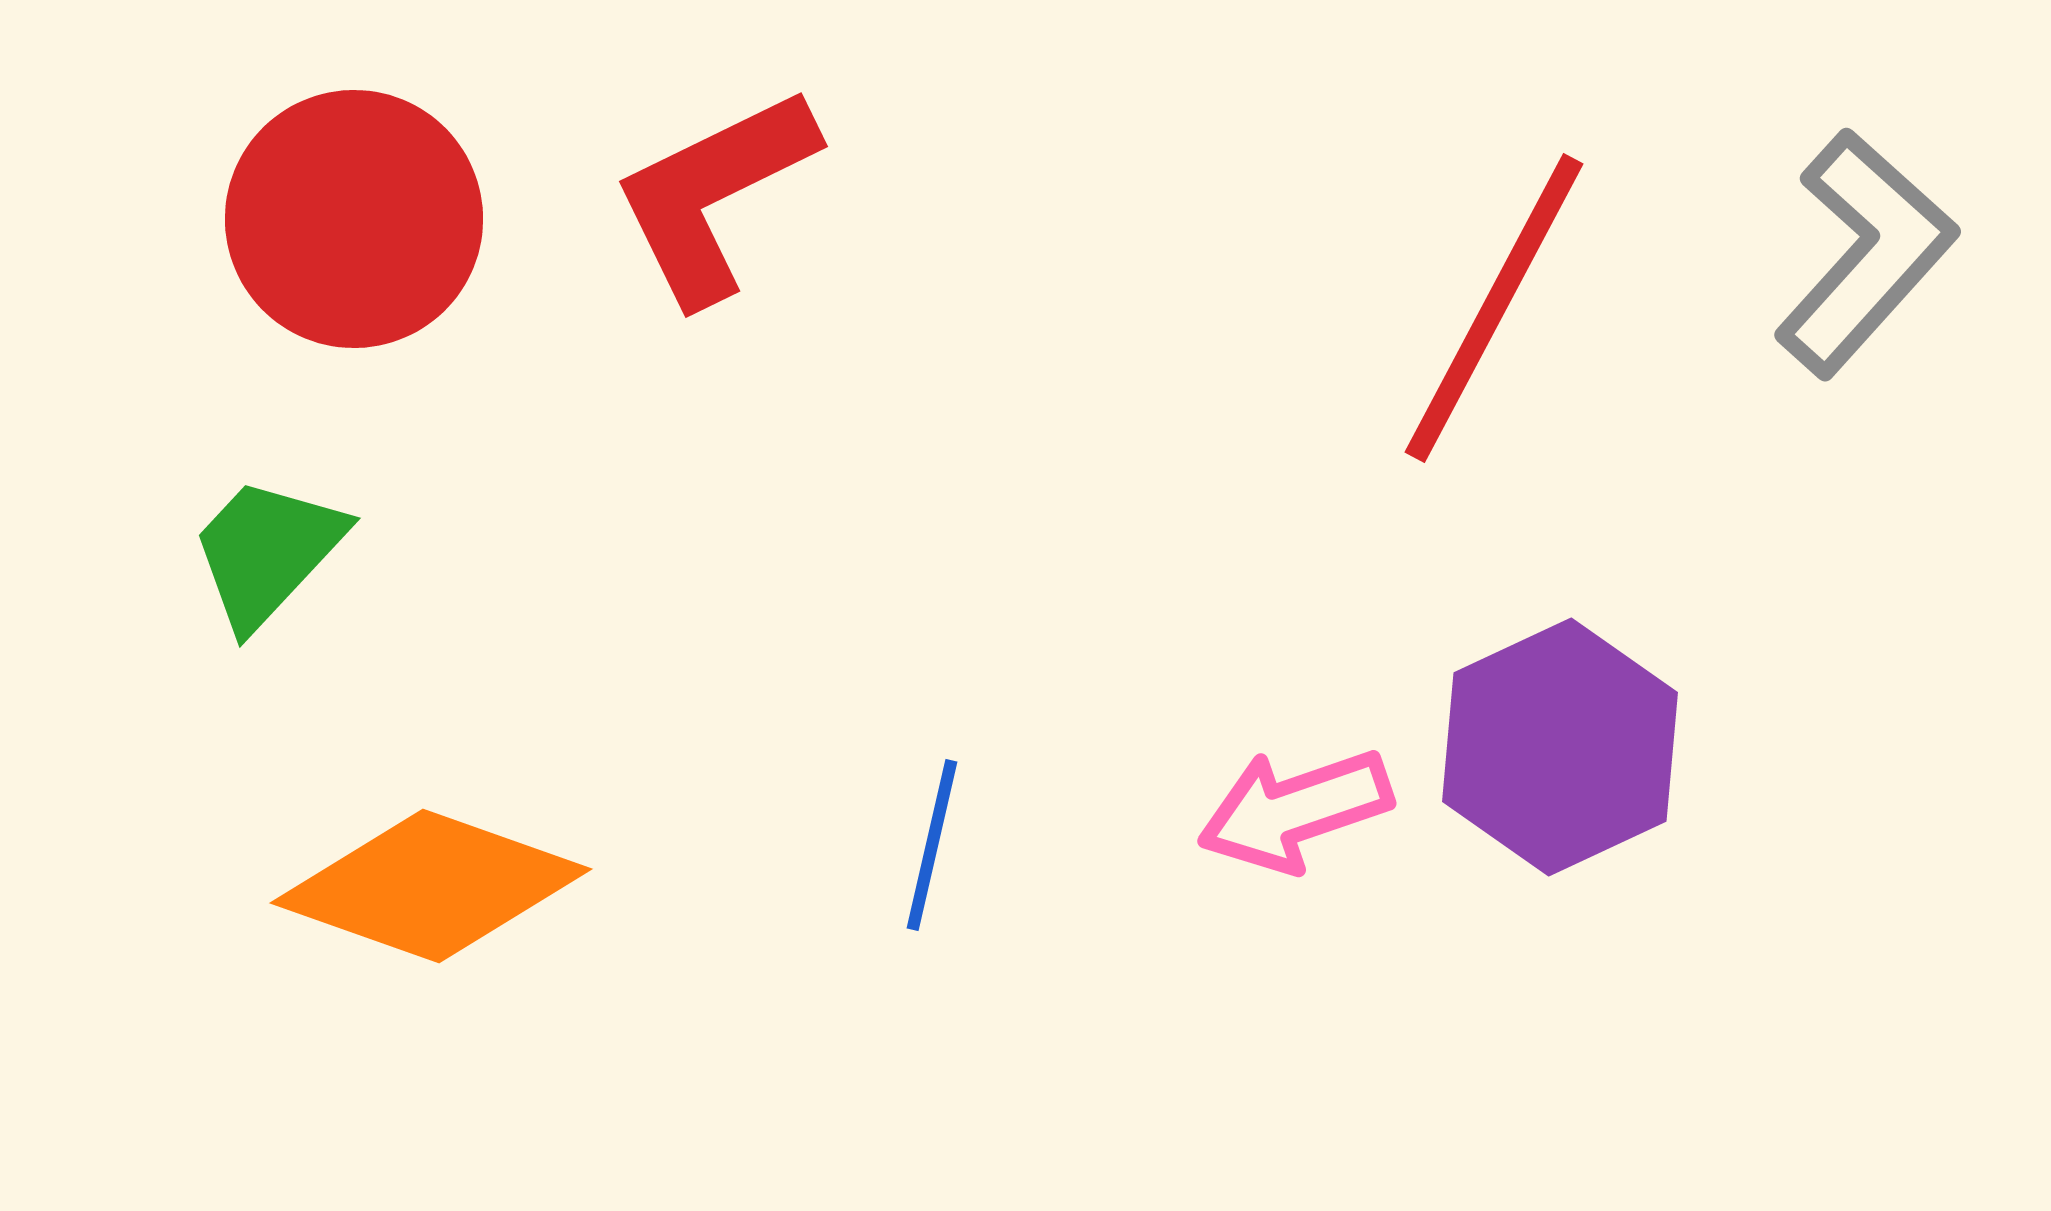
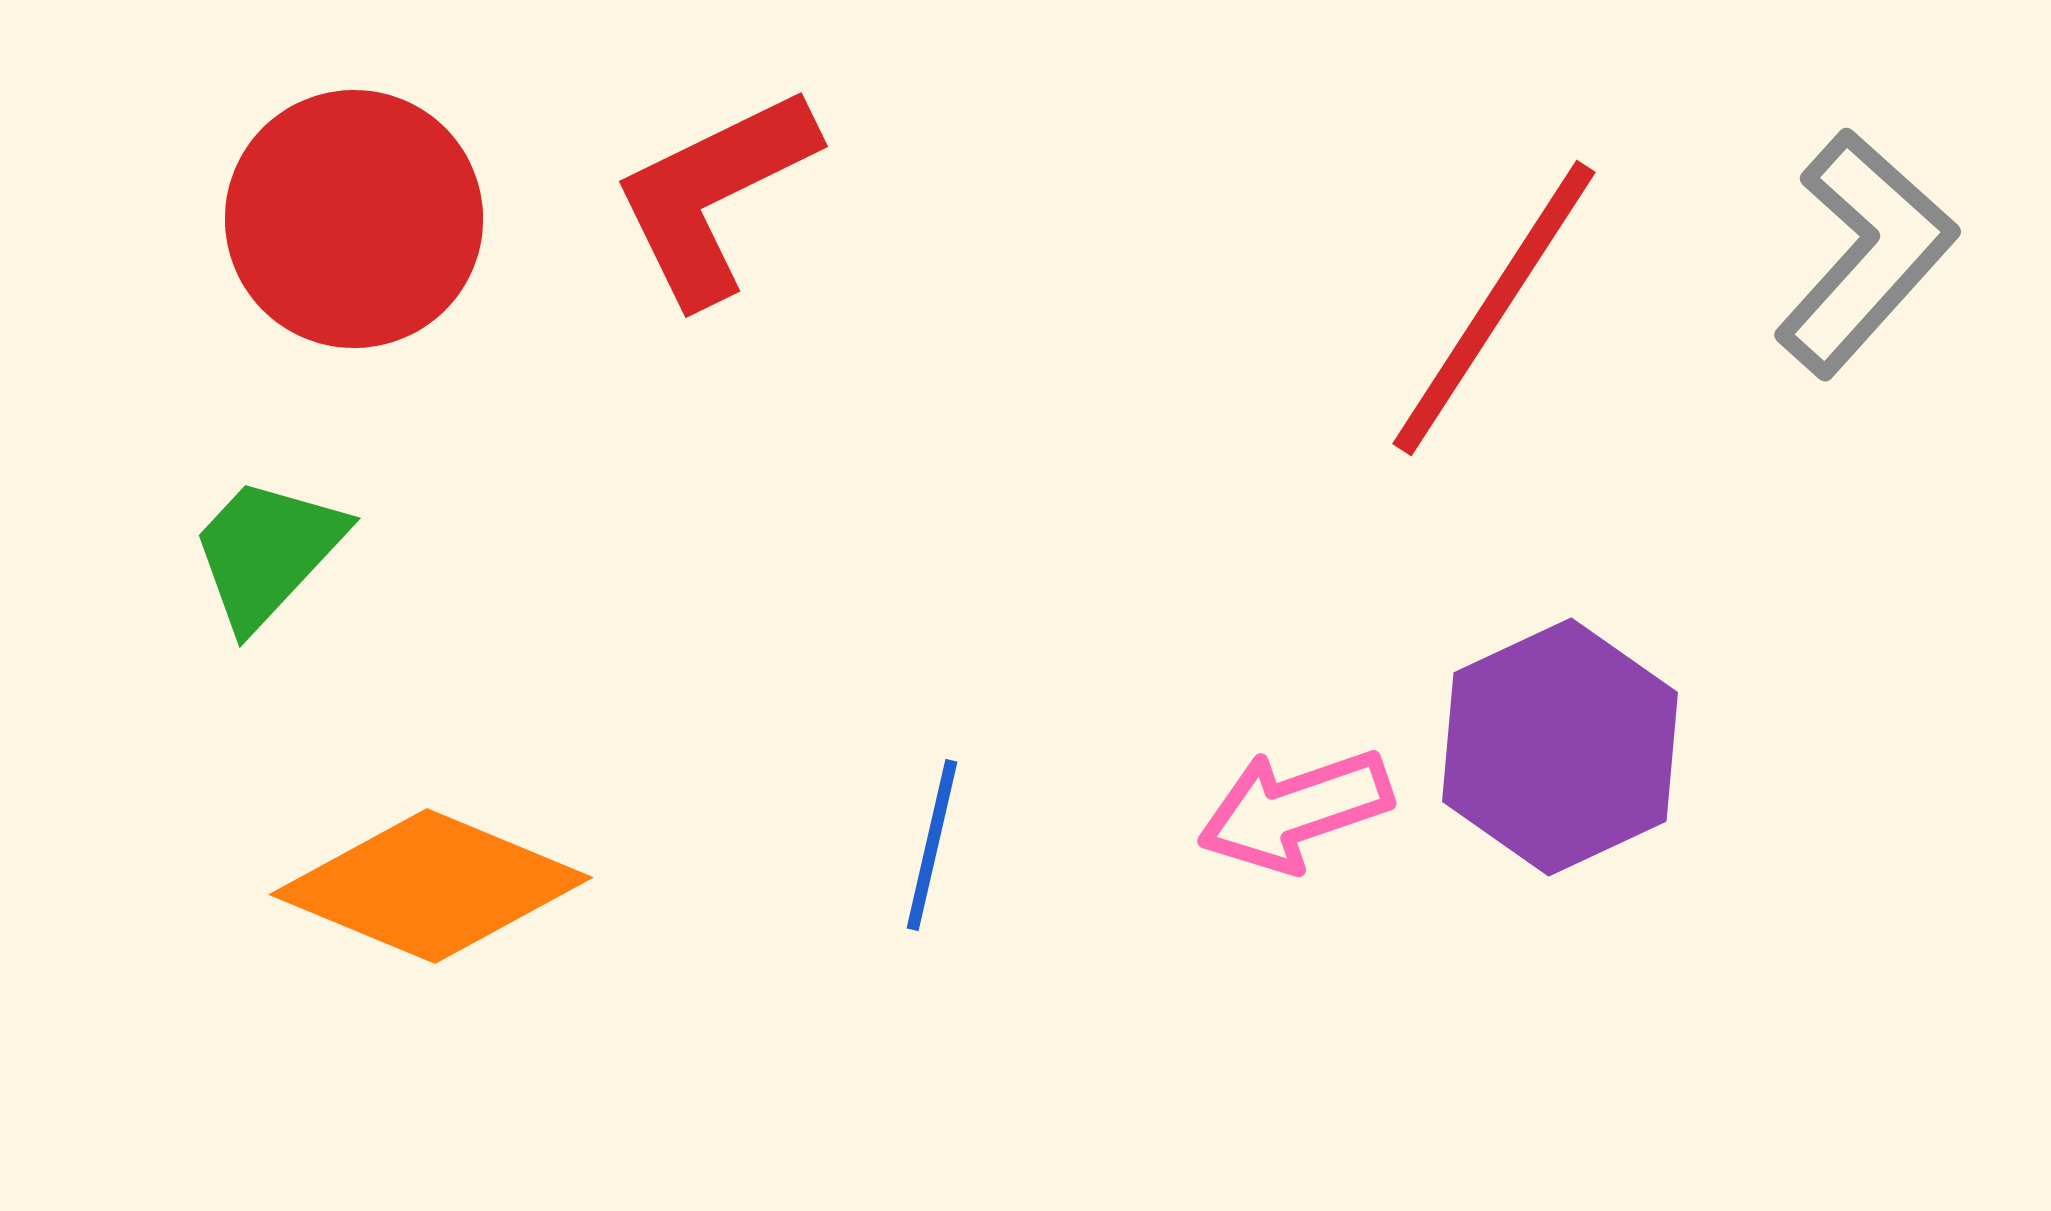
red line: rotated 5 degrees clockwise
orange diamond: rotated 3 degrees clockwise
